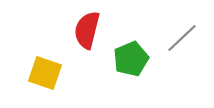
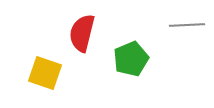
red semicircle: moved 5 px left, 3 px down
gray line: moved 5 px right, 13 px up; rotated 40 degrees clockwise
